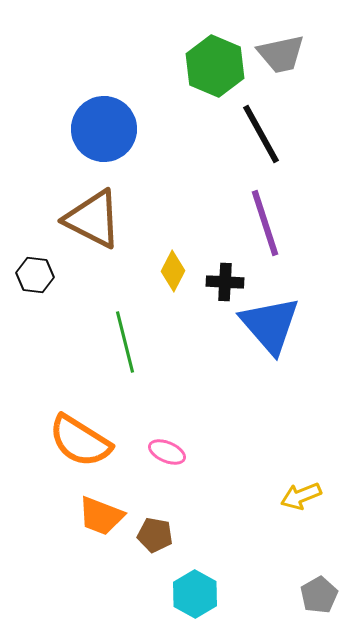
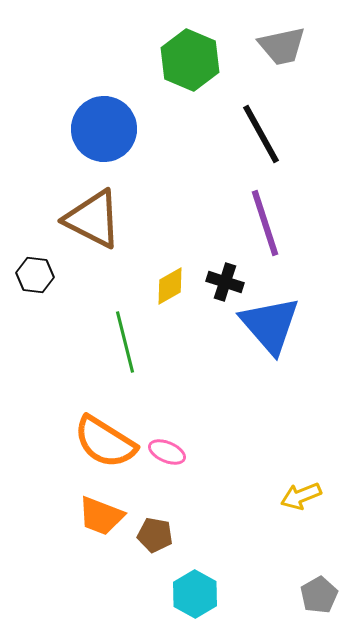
gray trapezoid: moved 1 px right, 8 px up
green hexagon: moved 25 px left, 6 px up
yellow diamond: moved 3 px left, 15 px down; rotated 33 degrees clockwise
black cross: rotated 15 degrees clockwise
orange semicircle: moved 25 px right, 1 px down
